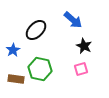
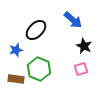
blue star: moved 3 px right; rotated 16 degrees clockwise
green hexagon: moved 1 px left; rotated 10 degrees clockwise
